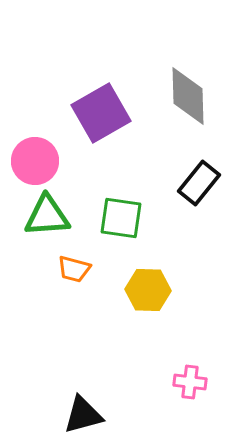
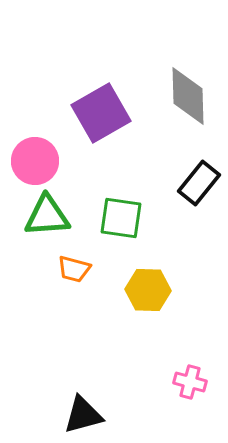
pink cross: rotated 8 degrees clockwise
